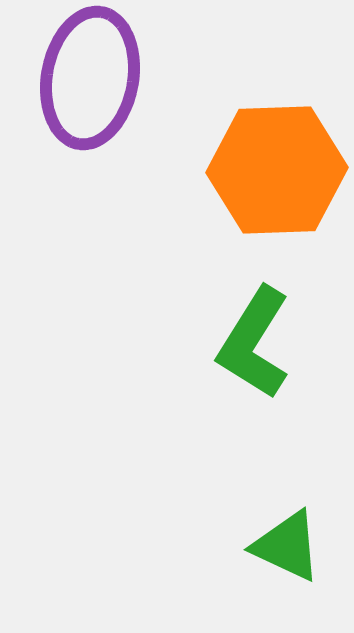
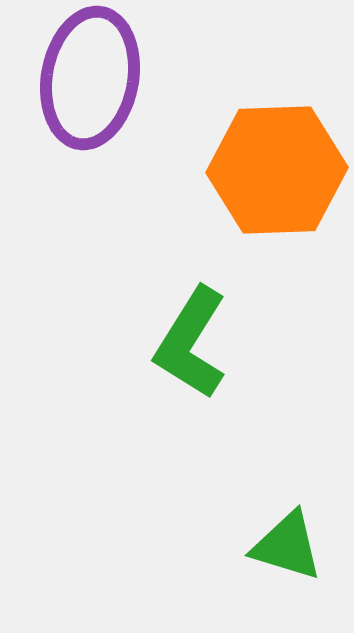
green L-shape: moved 63 px left
green triangle: rotated 8 degrees counterclockwise
